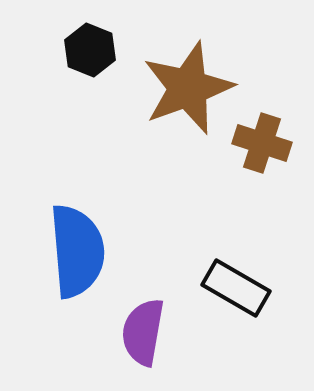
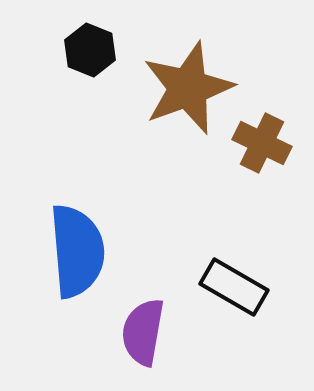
brown cross: rotated 8 degrees clockwise
black rectangle: moved 2 px left, 1 px up
